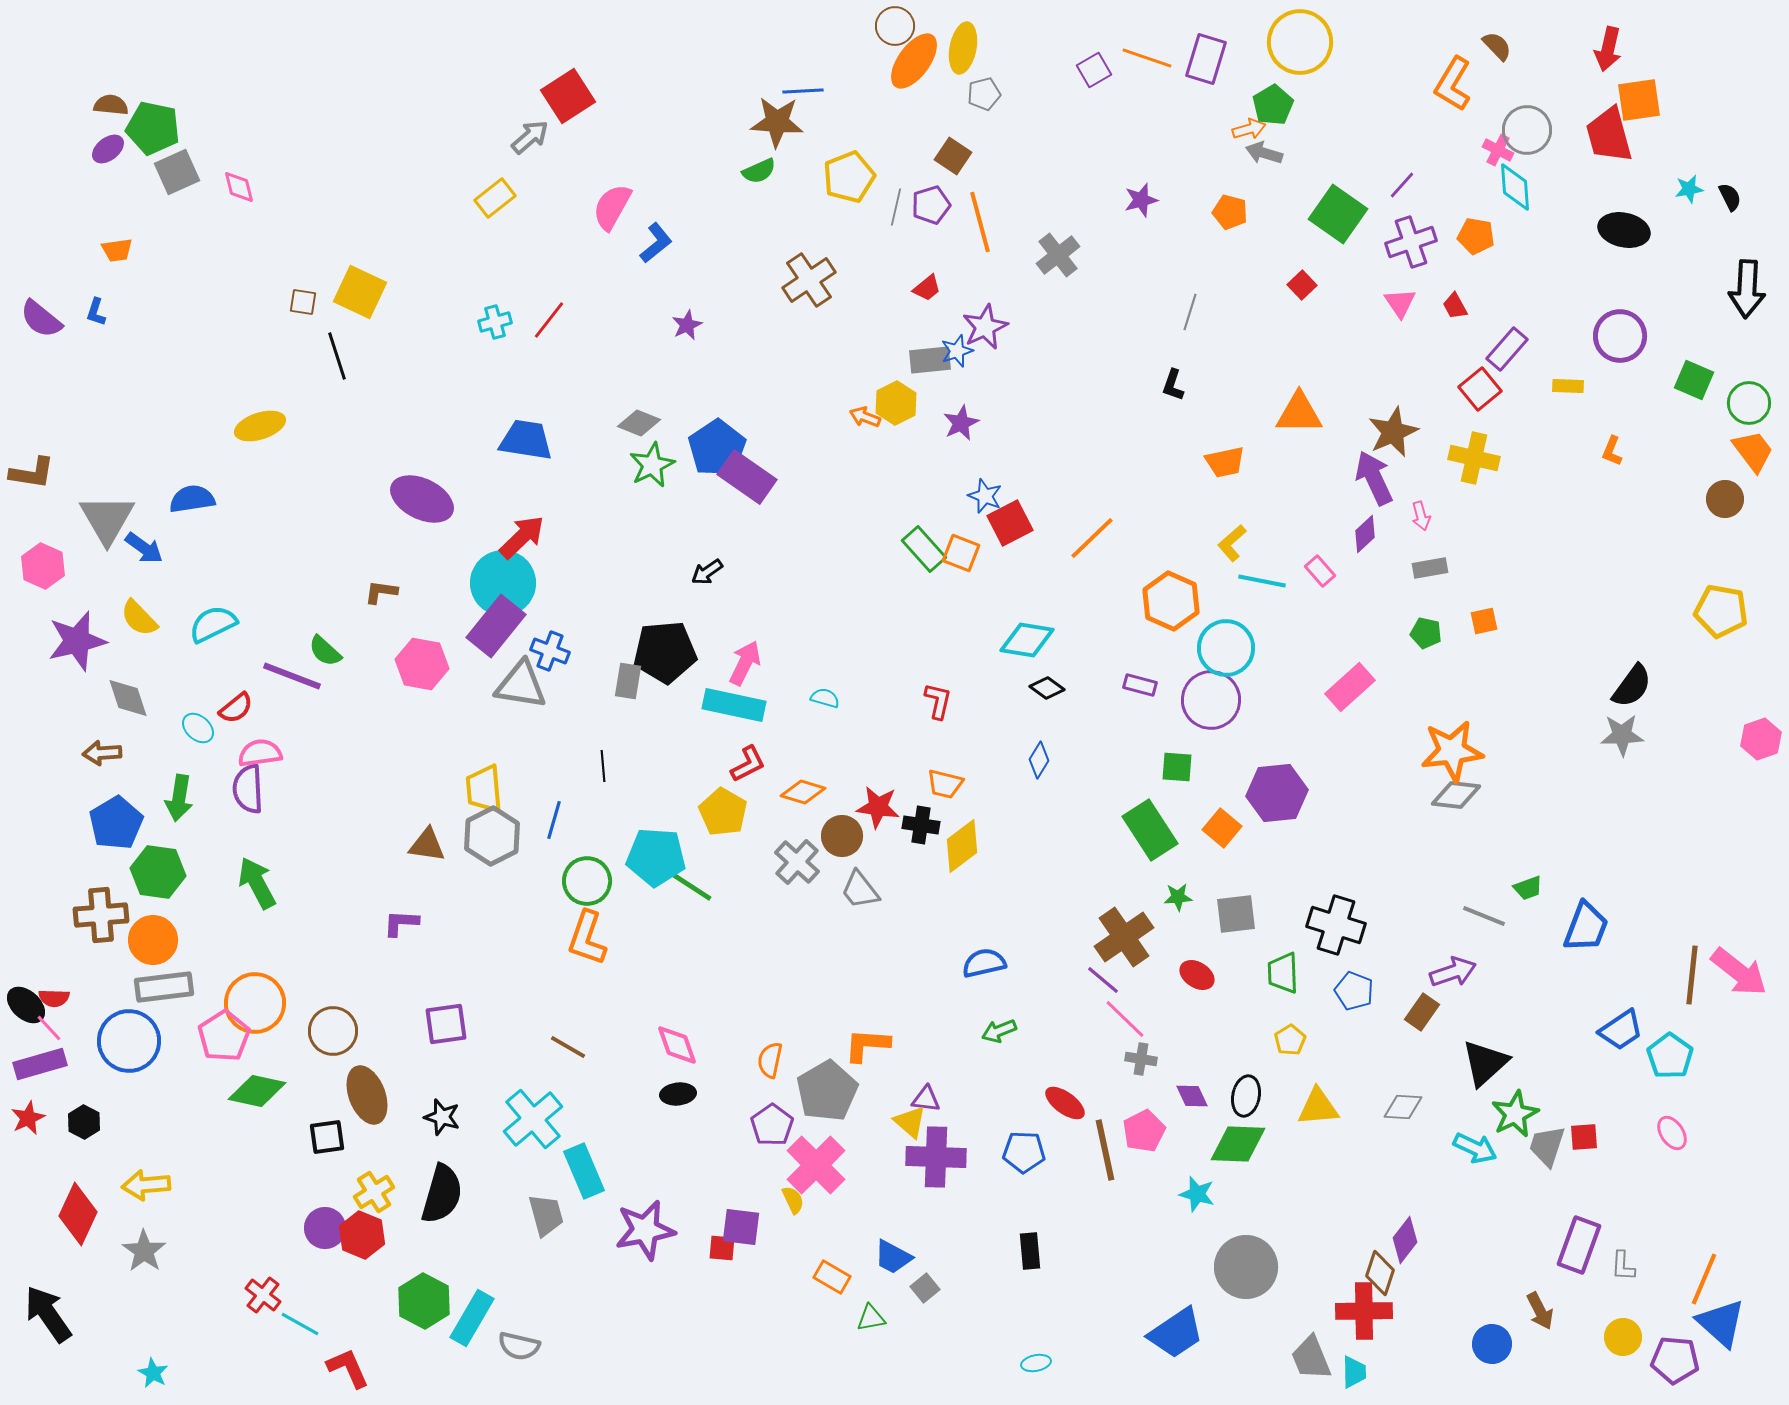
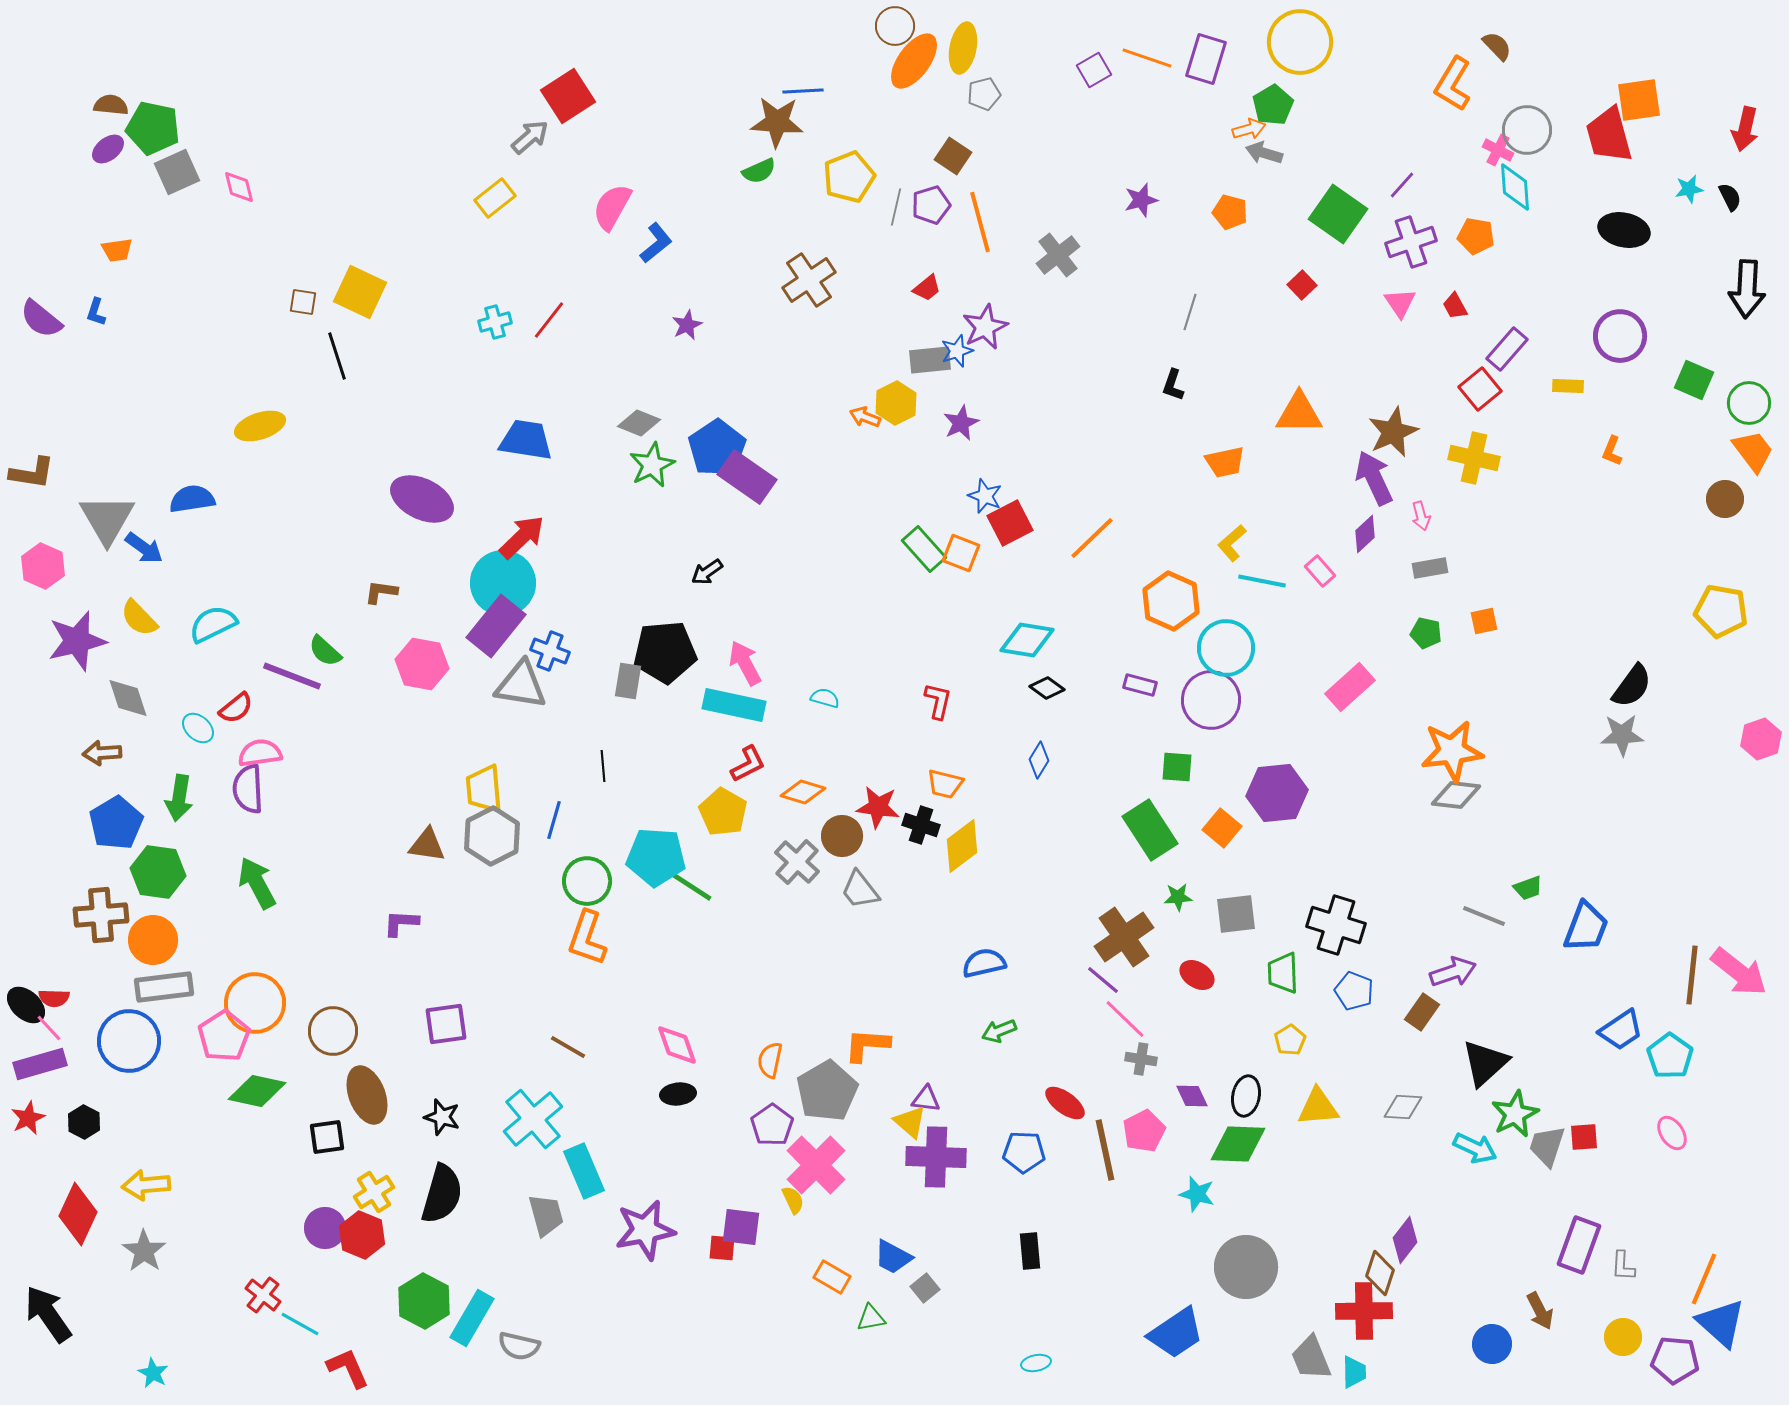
red arrow at (1608, 49): moved 137 px right, 80 px down
pink arrow at (745, 663): rotated 54 degrees counterclockwise
black cross at (921, 825): rotated 9 degrees clockwise
